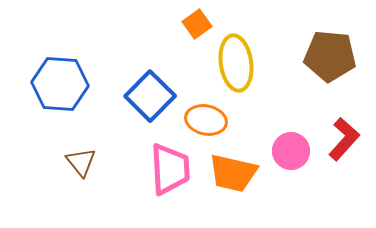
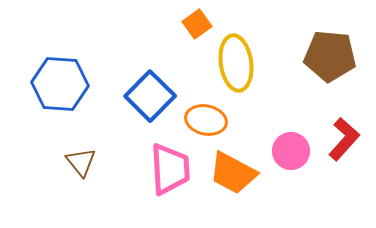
orange trapezoid: rotated 15 degrees clockwise
